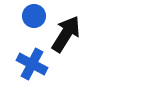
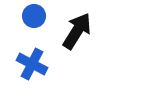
black arrow: moved 11 px right, 3 px up
